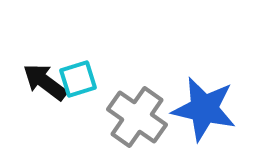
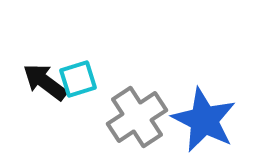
blue star: moved 11 px down; rotated 14 degrees clockwise
gray cross: rotated 22 degrees clockwise
